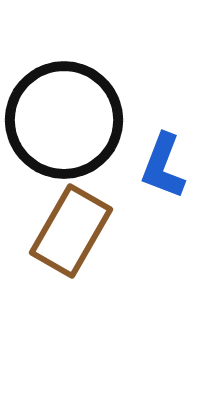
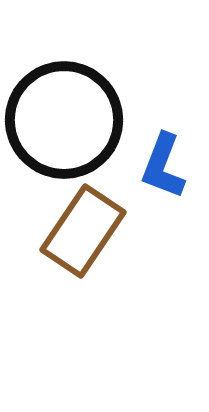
brown rectangle: moved 12 px right; rotated 4 degrees clockwise
